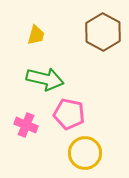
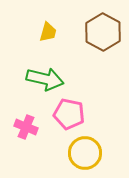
yellow trapezoid: moved 12 px right, 3 px up
pink cross: moved 2 px down
